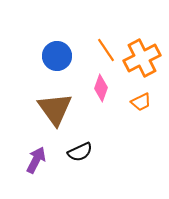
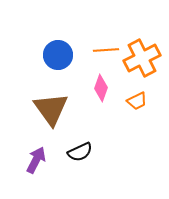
orange line: rotated 60 degrees counterclockwise
blue circle: moved 1 px right, 1 px up
orange trapezoid: moved 4 px left, 1 px up
brown triangle: moved 4 px left
